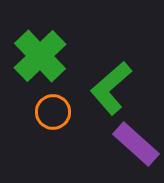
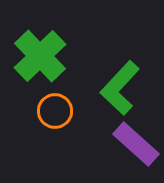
green L-shape: moved 9 px right; rotated 6 degrees counterclockwise
orange circle: moved 2 px right, 1 px up
